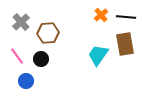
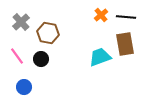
brown hexagon: rotated 15 degrees clockwise
cyan trapezoid: moved 2 px right, 2 px down; rotated 35 degrees clockwise
blue circle: moved 2 px left, 6 px down
